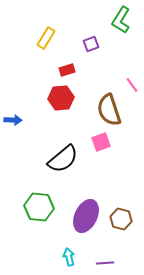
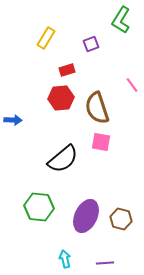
brown semicircle: moved 12 px left, 2 px up
pink square: rotated 30 degrees clockwise
cyan arrow: moved 4 px left, 2 px down
